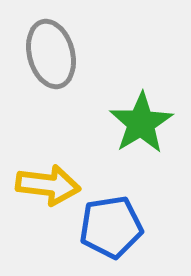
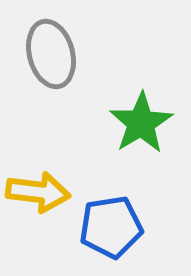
yellow arrow: moved 10 px left, 7 px down
